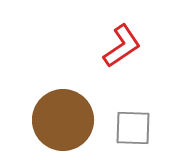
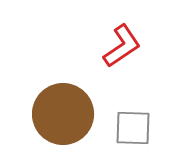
brown circle: moved 6 px up
